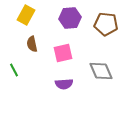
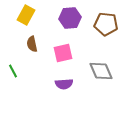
green line: moved 1 px left, 1 px down
